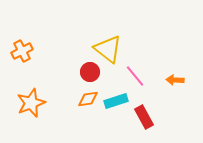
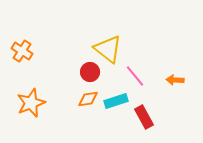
orange cross: rotated 30 degrees counterclockwise
